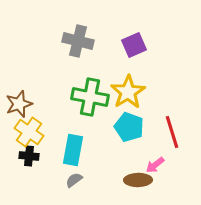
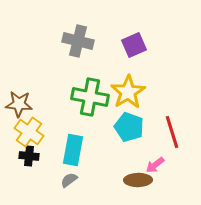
brown star: rotated 24 degrees clockwise
gray semicircle: moved 5 px left
